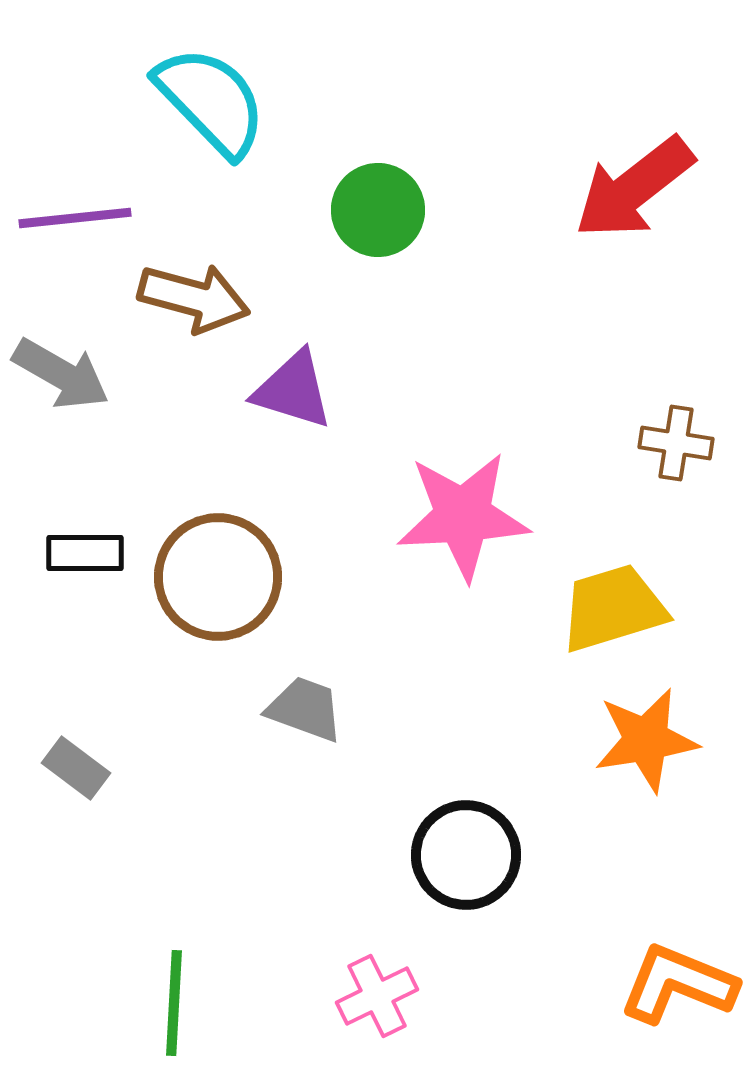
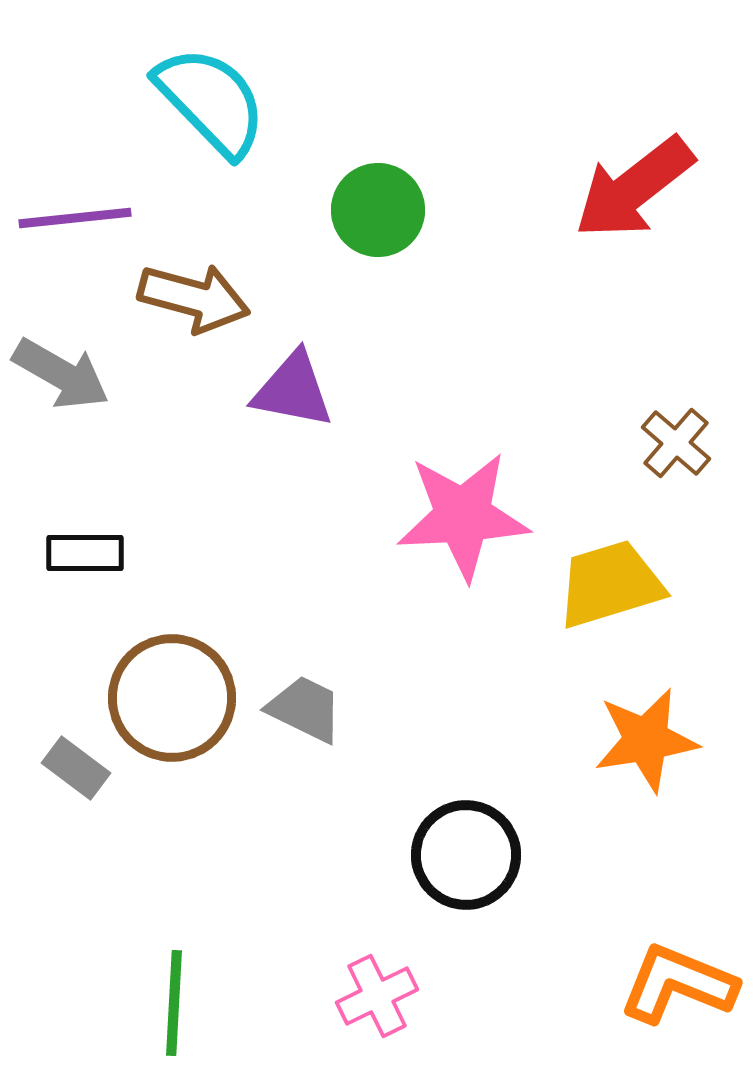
purple triangle: rotated 6 degrees counterclockwise
brown cross: rotated 32 degrees clockwise
brown circle: moved 46 px left, 121 px down
yellow trapezoid: moved 3 px left, 24 px up
gray trapezoid: rotated 6 degrees clockwise
